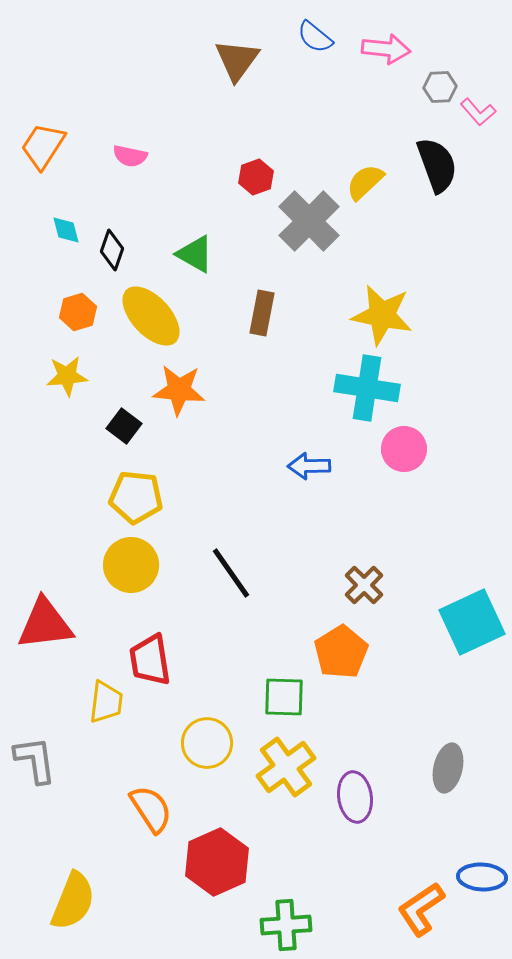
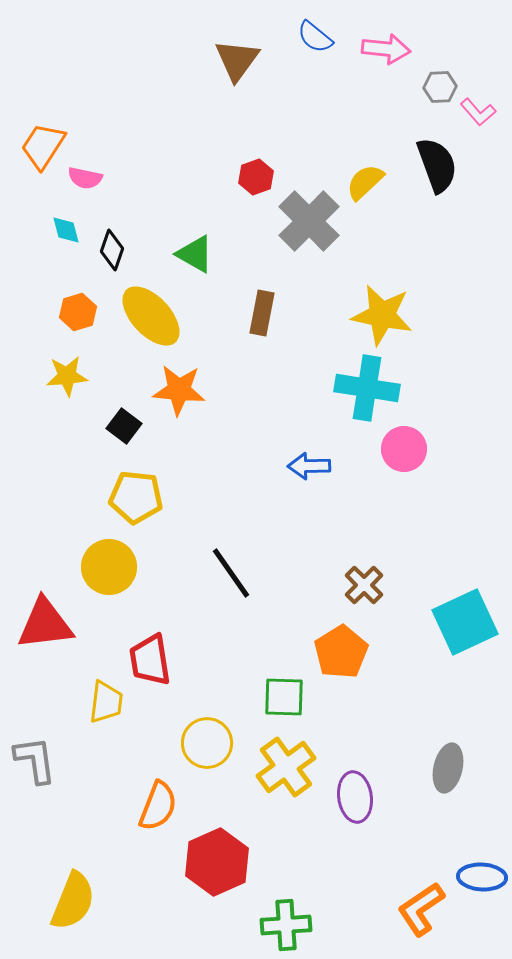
pink semicircle at (130, 156): moved 45 px left, 22 px down
yellow circle at (131, 565): moved 22 px left, 2 px down
cyan square at (472, 622): moved 7 px left
orange semicircle at (151, 809): moved 7 px right, 3 px up; rotated 54 degrees clockwise
